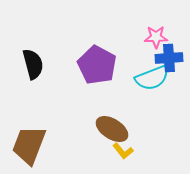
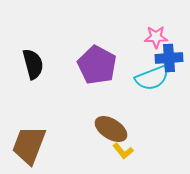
brown ellipse: moved 1 px left
